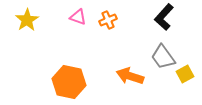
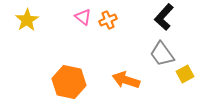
pink triangle: moved 5 px right; rotated 18 degrees clockwise
gray trapezoid: moved 1 px left, 3 px up
orange arrow: moved 4 px left, 4 px down
